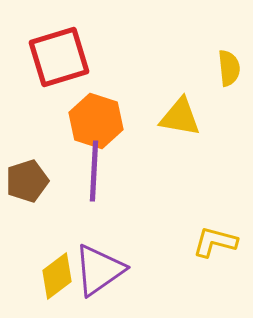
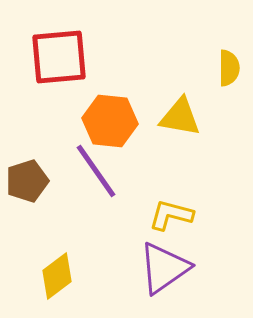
red square: rotated 12 degrees clockwise
yellow semicircle: rotated 6 degrees clockwise
orange hexagon: moved 14 px right; rotated 12 degrees counterclockwise
purple line: moved 2 px right; rotated 38 degrees counterclockwise
yellow L-shape: moved 44 px left, 27 px up
purple triangle: moved 65 px right, 2 px up
